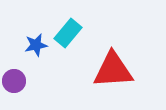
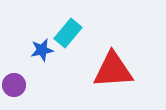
blue star: moved 6 px right, 5 px down
purple circle: moved 4 px down
